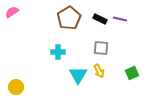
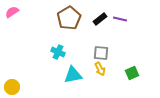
black rectangle: rotated 64 degrees counterclockwise
gray square: moved 5 px down
cyan cross: rotated 24 degrees clockwise
yellow arrow: moved 1 px right, 2 px up
cyan triangle: moved 5 px left; rotated 48 degrees clockwise
yellow circle: moved 4 px left
